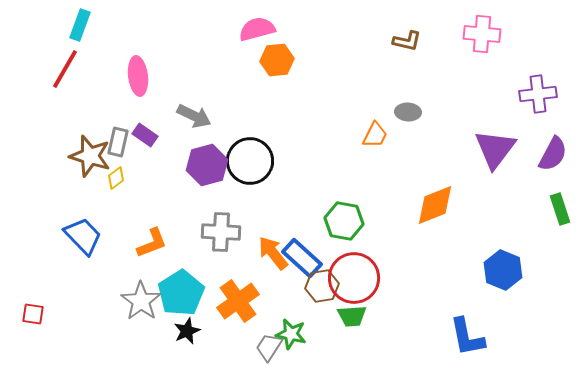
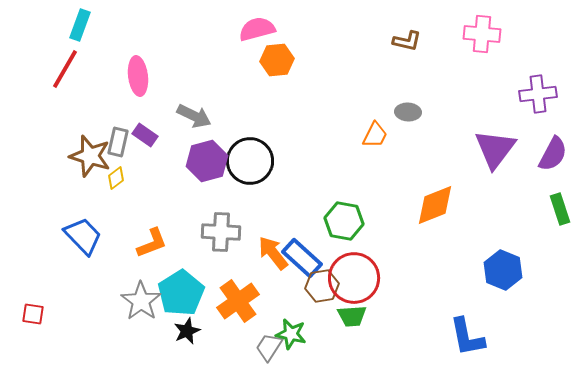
purple hexagon: moved 4 px up
